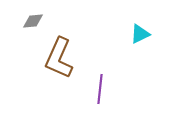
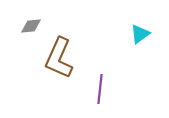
gray diamond: moved 2 px left, 5 px down
cyan triangle: rotated 10 degrees counterclockwise
